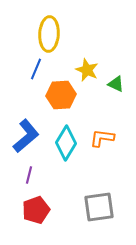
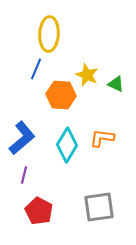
yellow star: moved 5 px down
orange hexagon: rotated 8 degrees clockwise
blue L-shape: moved 4 px left, 2 px down
cyan diamond: moved 1 px right, 2 px down
purple line: moved 5 px left
red pentagon: moved 3 px right, 1 px down; rotated 24 degrees counterclockwise
